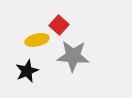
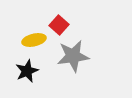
yellow ellipse: moved 3 px left
gray star: rotated 12 degrees counterclockwise
